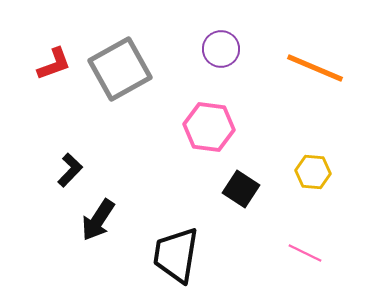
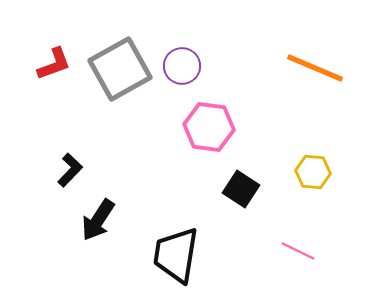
purple circle: moved 39 px left, 17 px down
pink line: moved 7 px left, 2 px up
